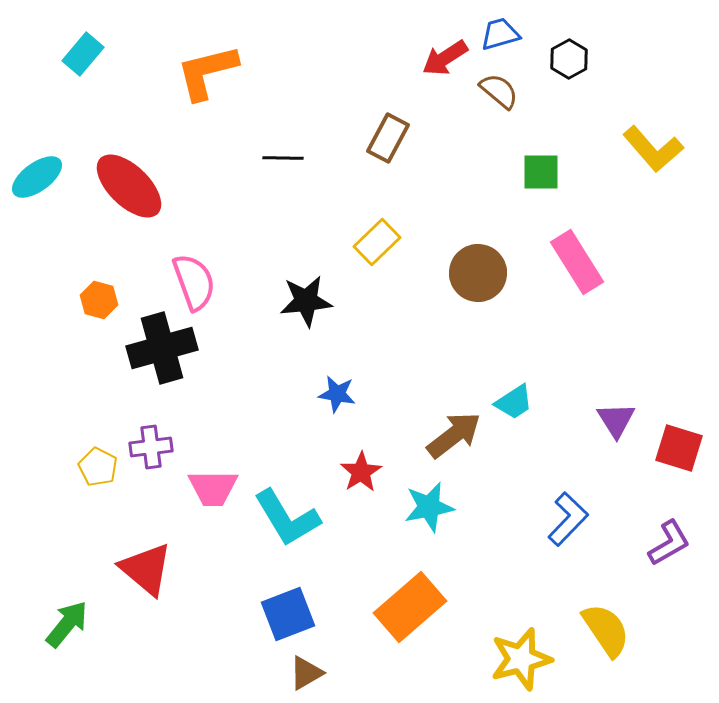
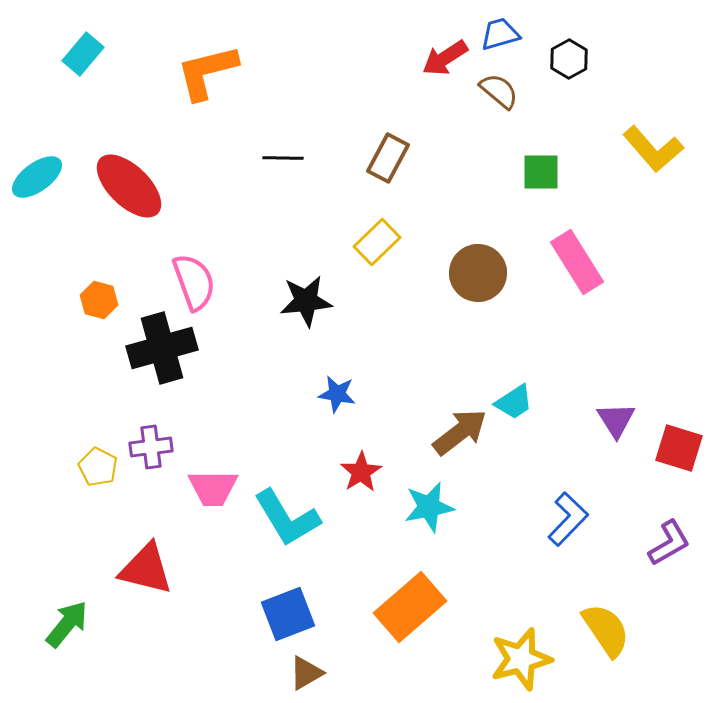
brown rectangle: moved 20 px down
brown arrow: moved 6 px right, 3 px up
red triangle: rotated 26 degrees counterclockwise
